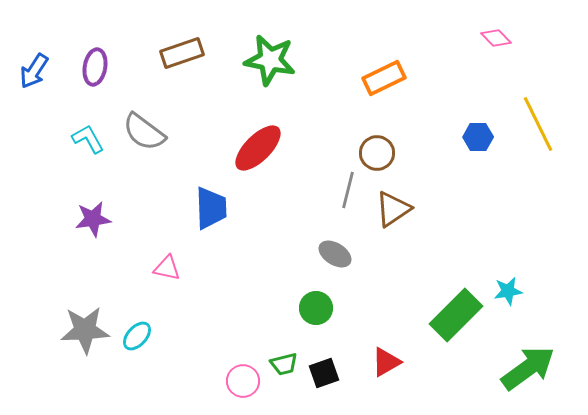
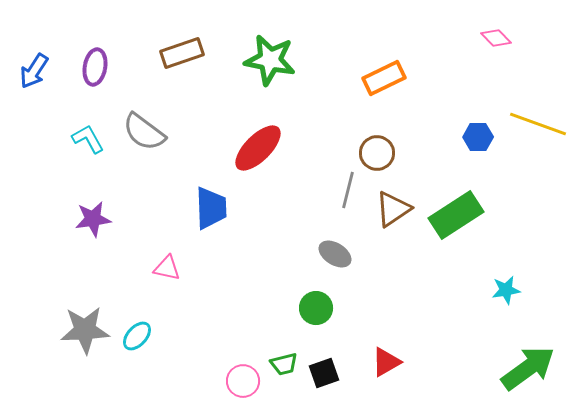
yellow line: rotated 44 degrees counterclockwise
cyan star: moved 2 px left, 1 px up
green rectangle: moved 100 px up; rotated 12 degrees clockwise
